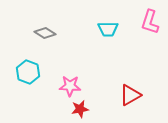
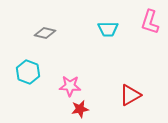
gray diamond: rotated 20 degrees counterclockwise
